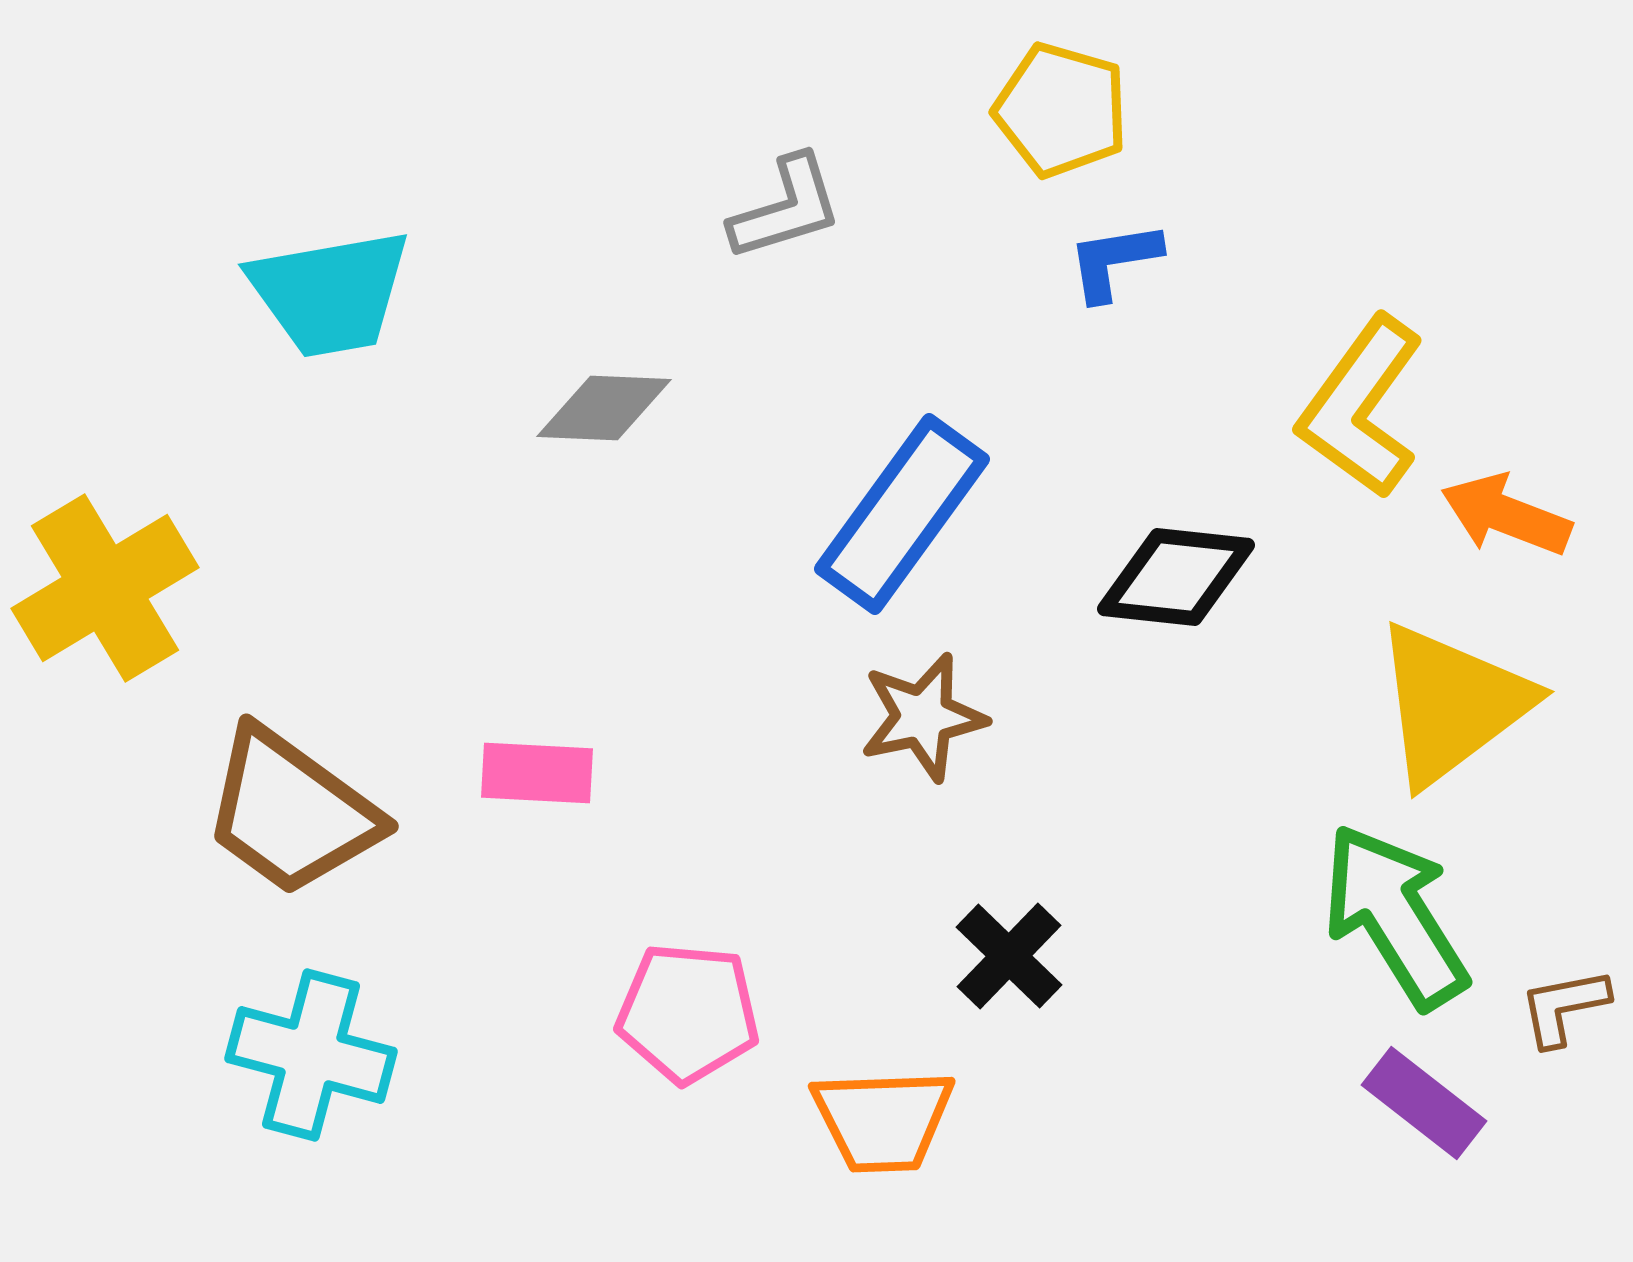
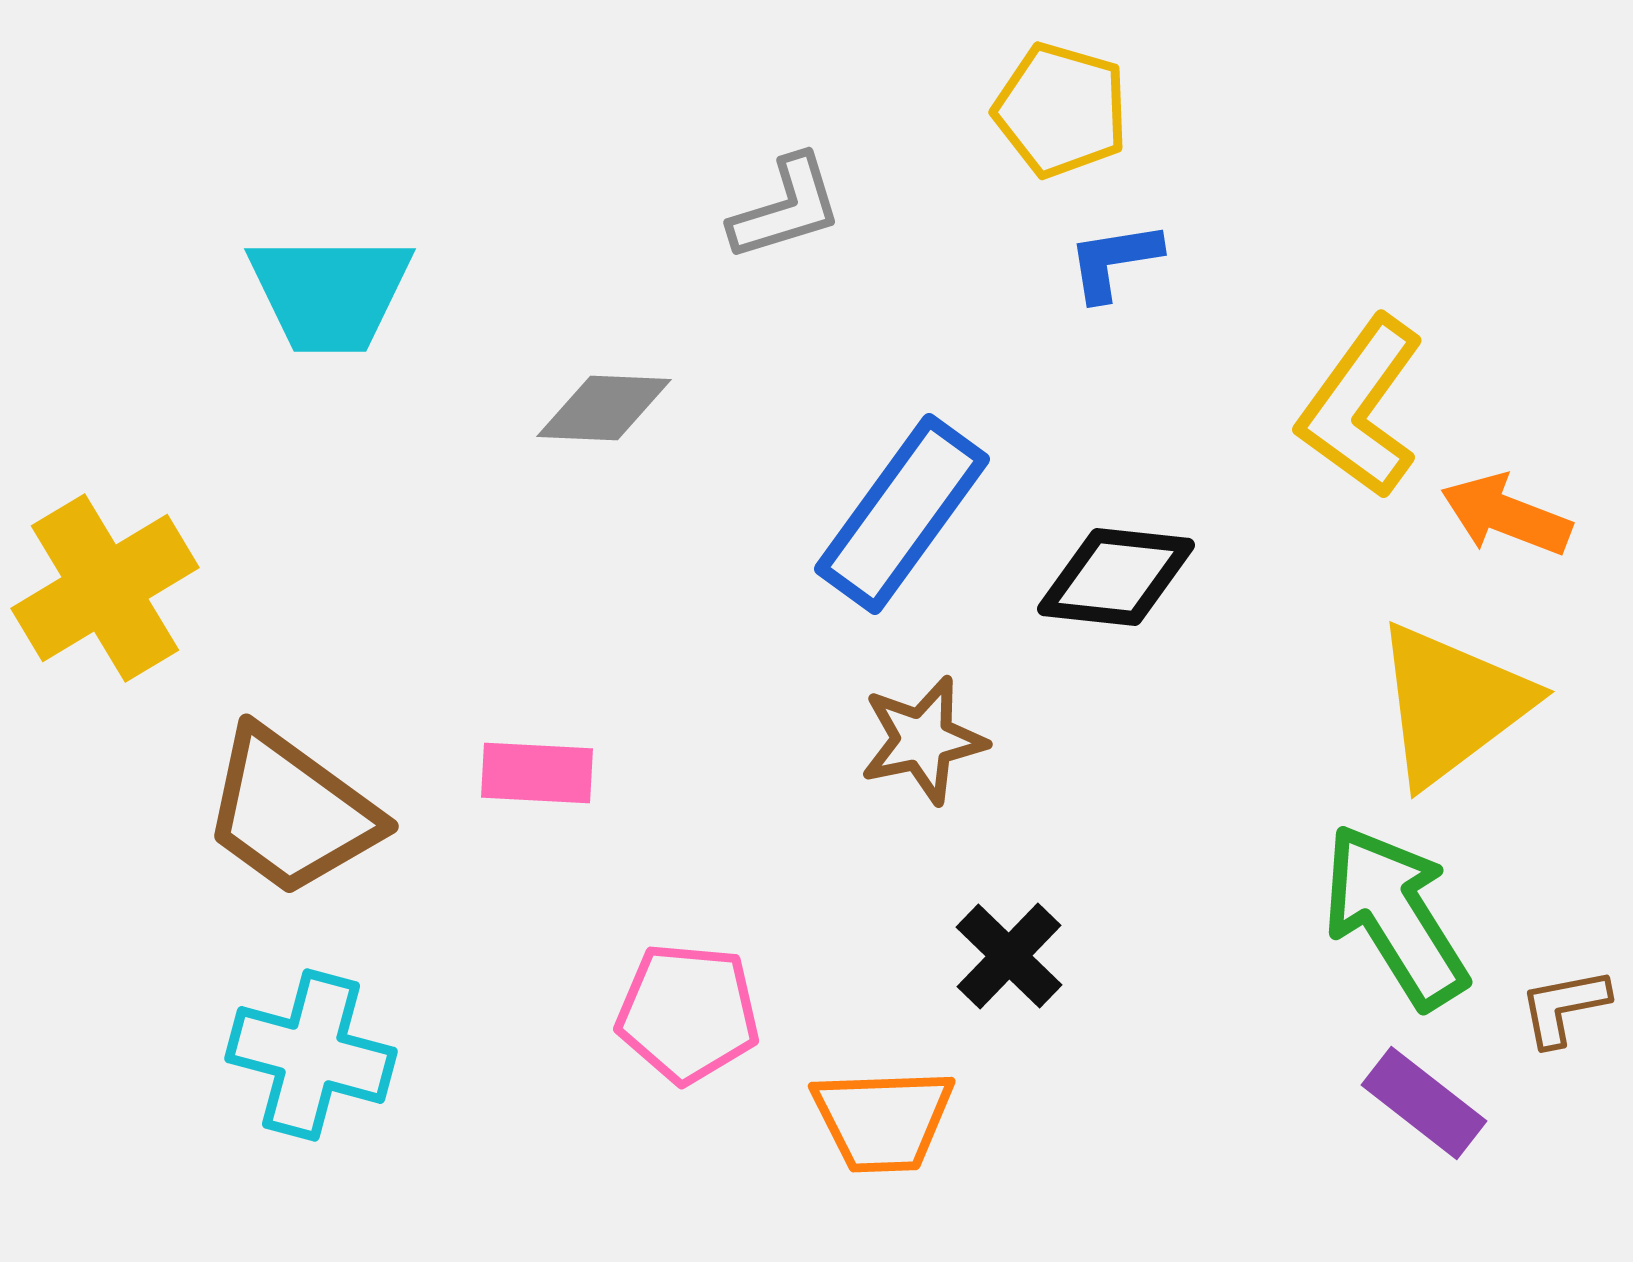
cyan trapezoid: rotated 10 degrees clockwise
black diamond: moved 60 px left
brown star: moved 23 px down
